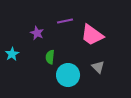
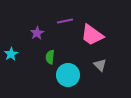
purple star: rotated 16 degrees clockwise
cyan star: moved 1 px left
gray triangle: moved 2 px right, 2 px up
